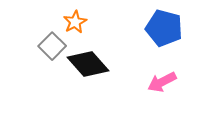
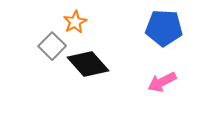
blue pentagon: rotated 12 degrees counterclockwise
